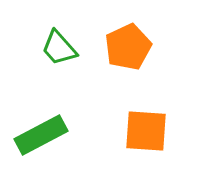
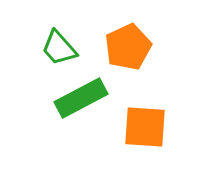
orange square: moved 1 px left, 4 px up
green rectangle: moved 40 px right, 37 px up
